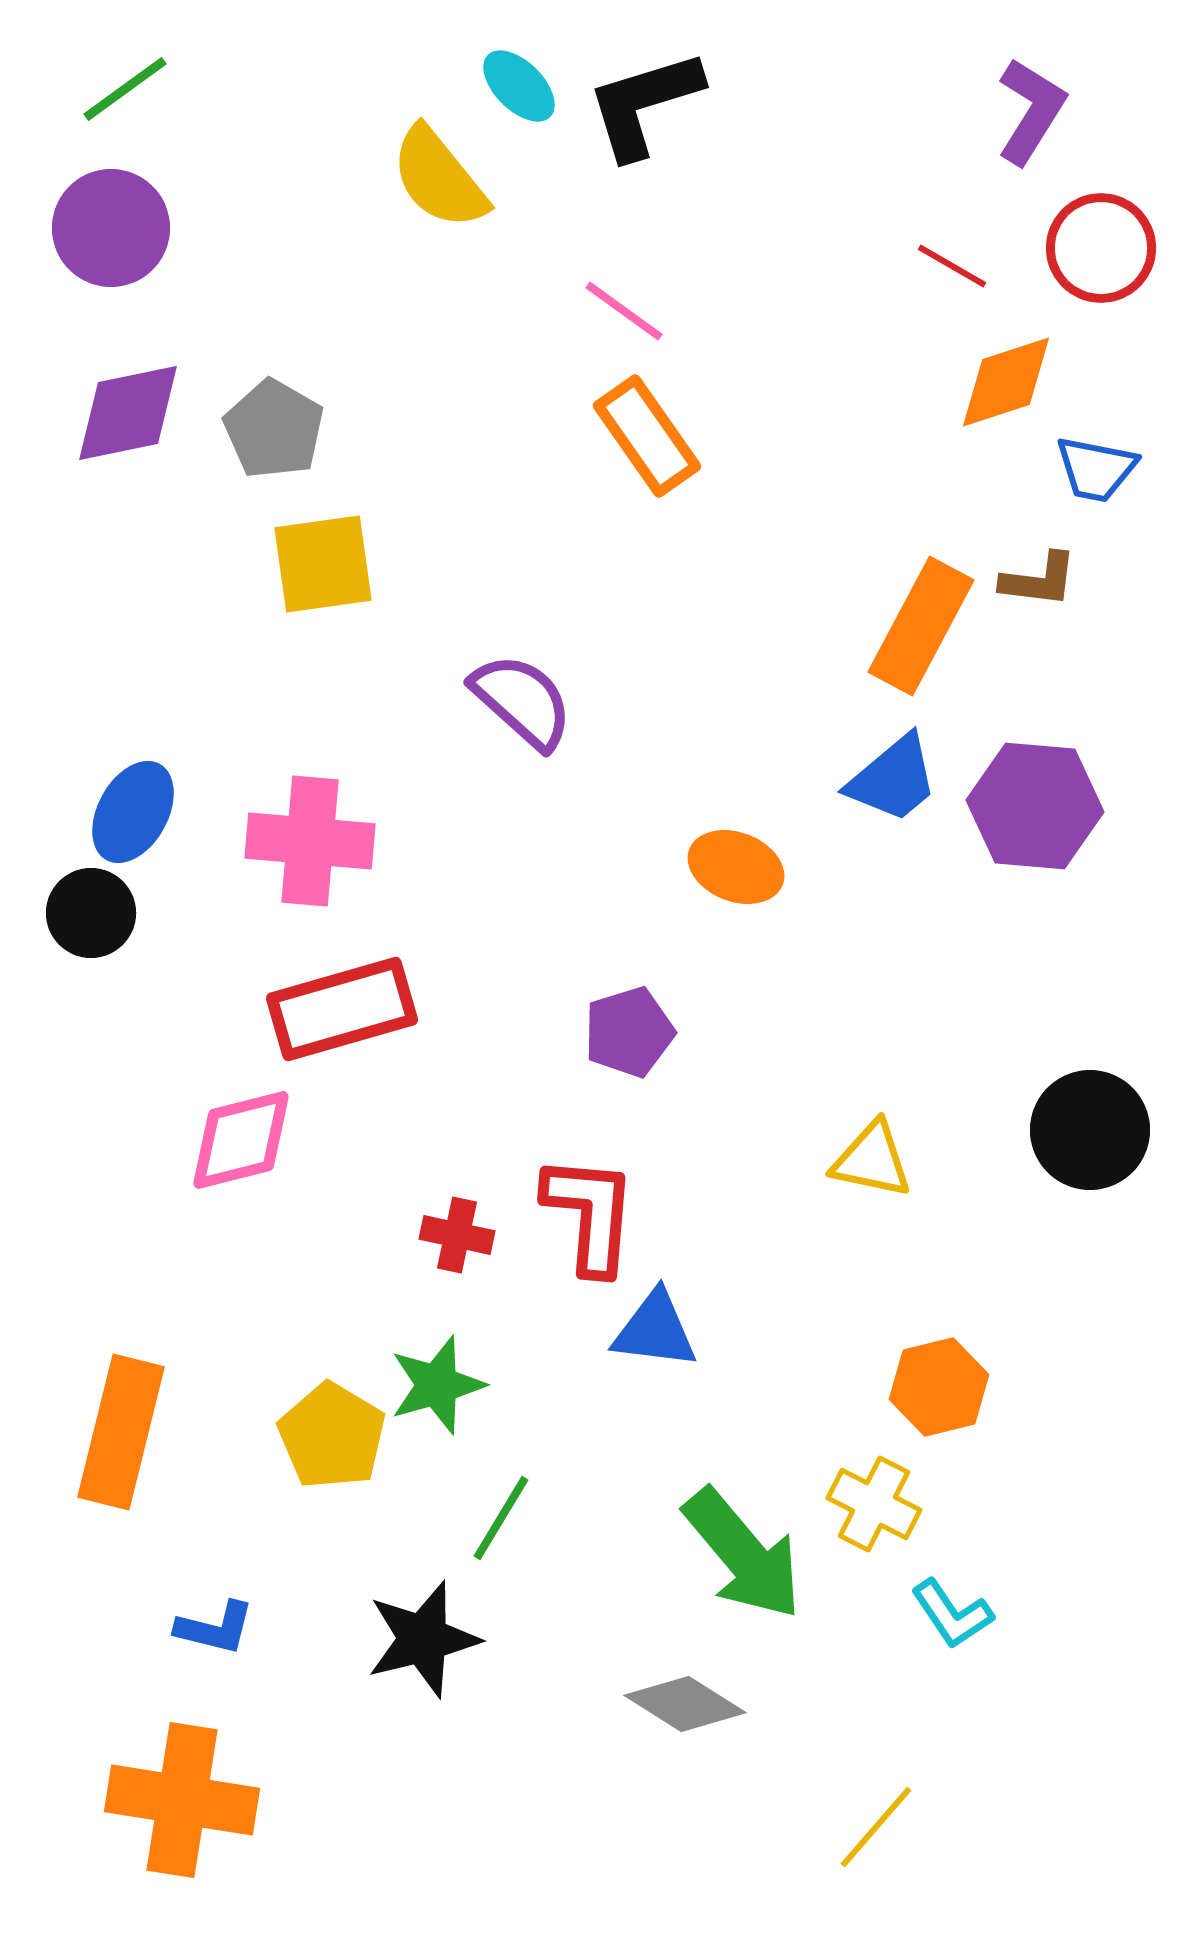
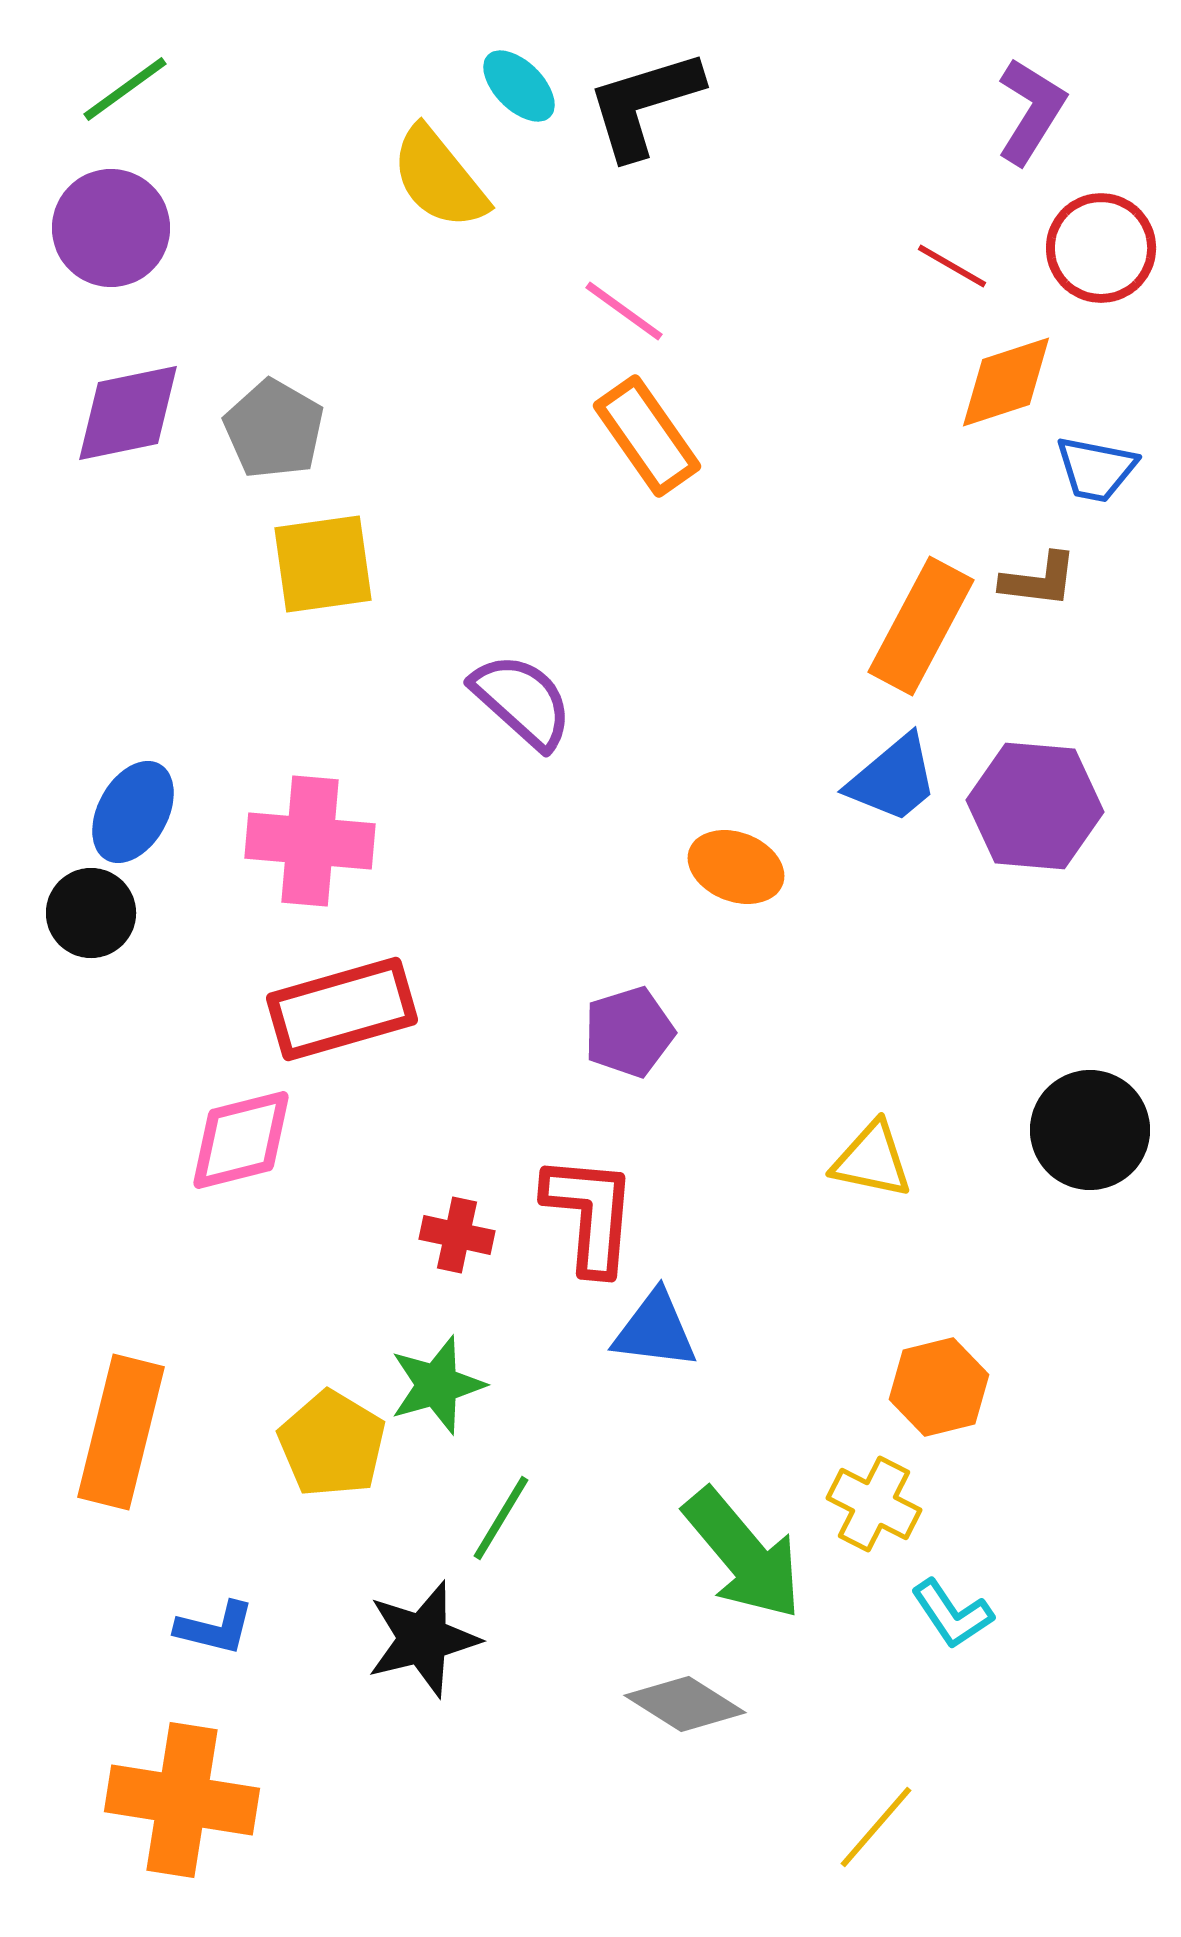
yellow pentagon at (332, 1436): moved 8 px down
